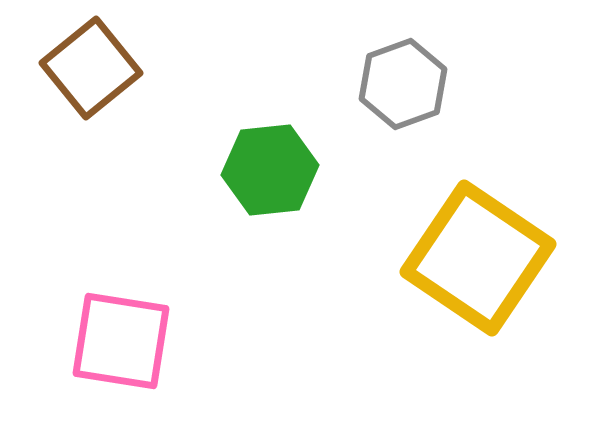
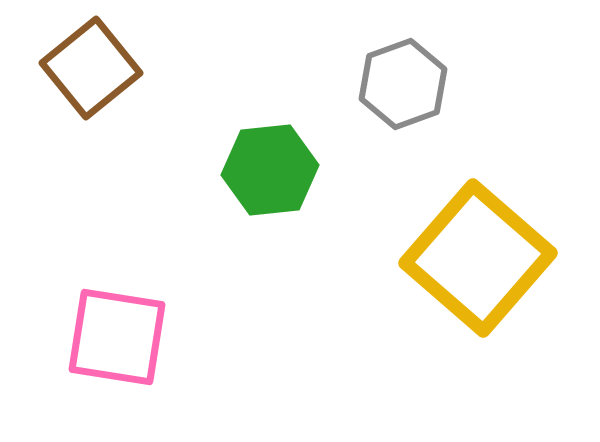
yellow square: rotated 7 degrees clockwise
pink square: moved 4 px left, 4 px up
